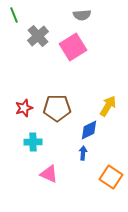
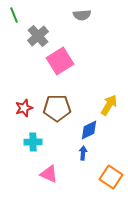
pink square: moved 13 px left, 14 px down
yellow arrow: moved 1 px right, 1 px up
